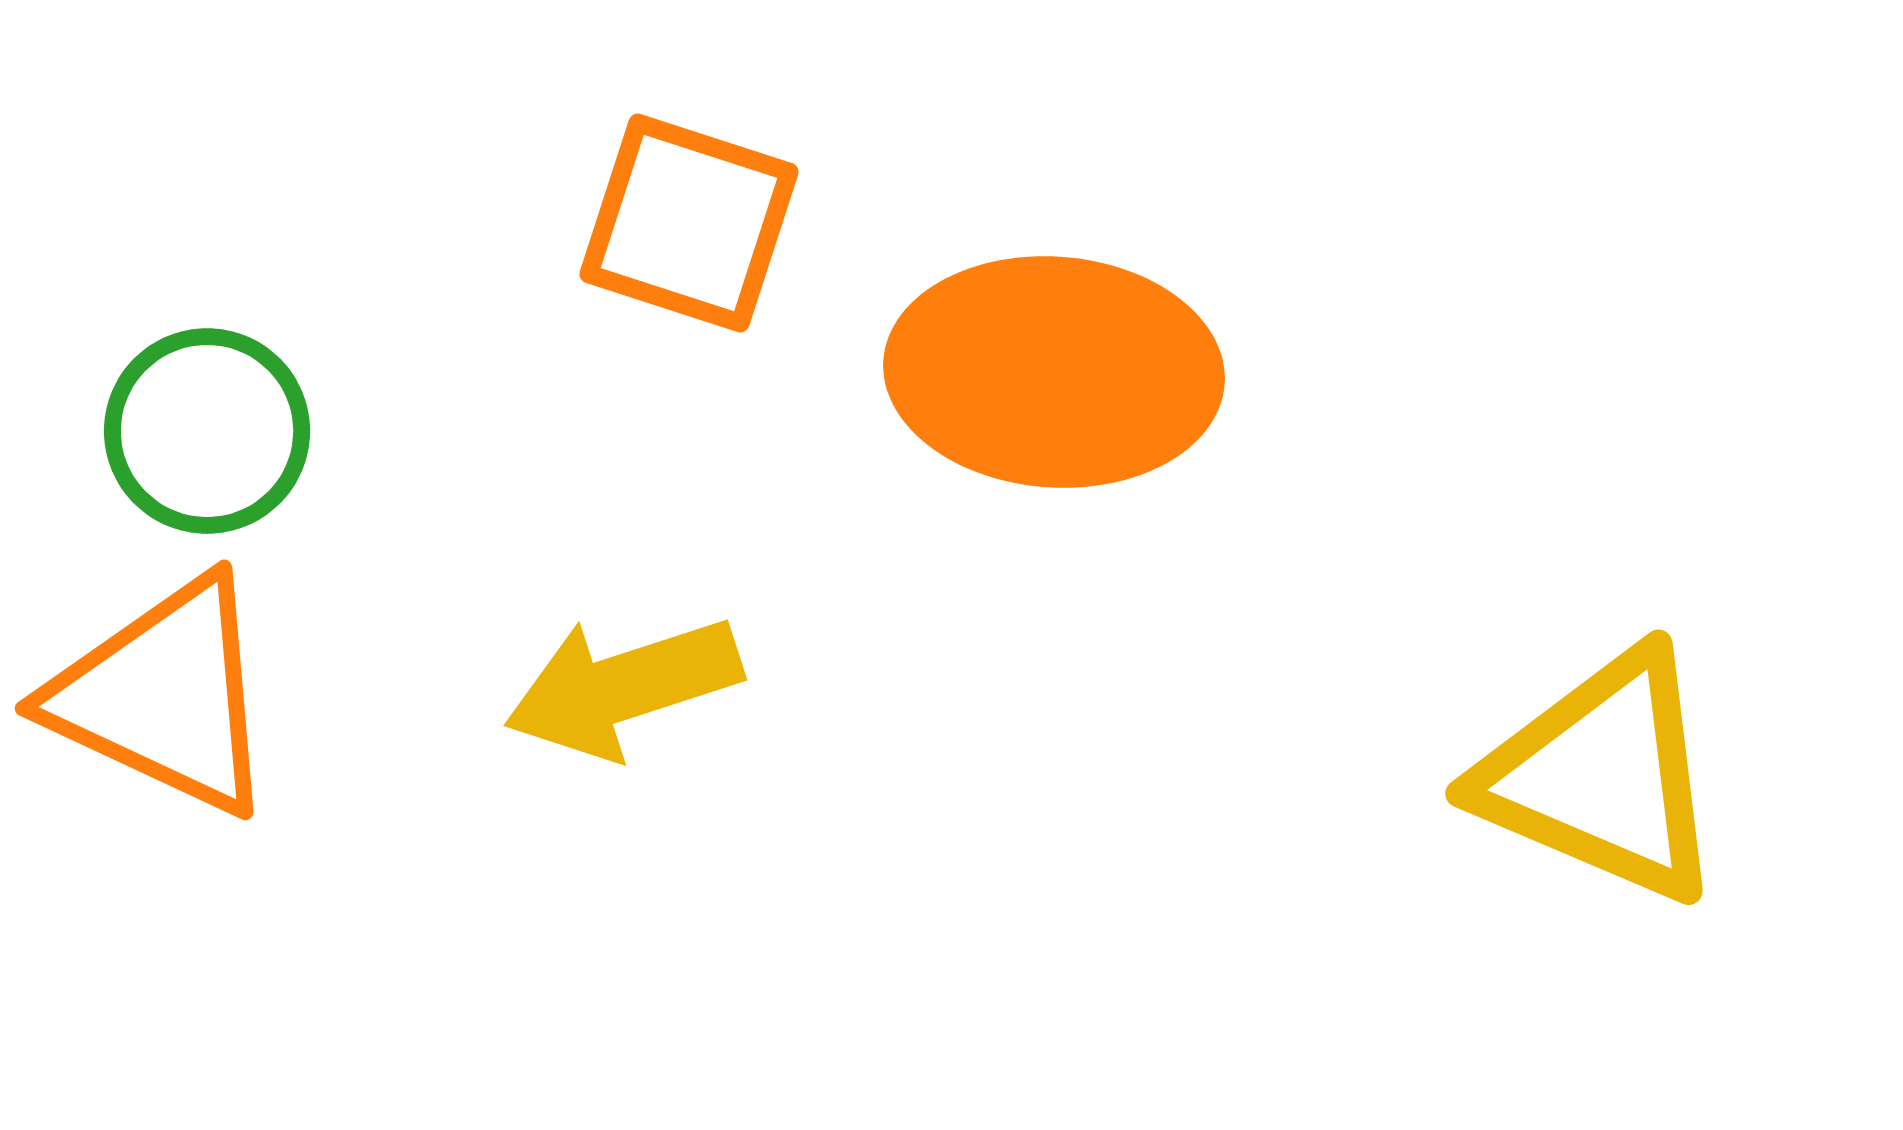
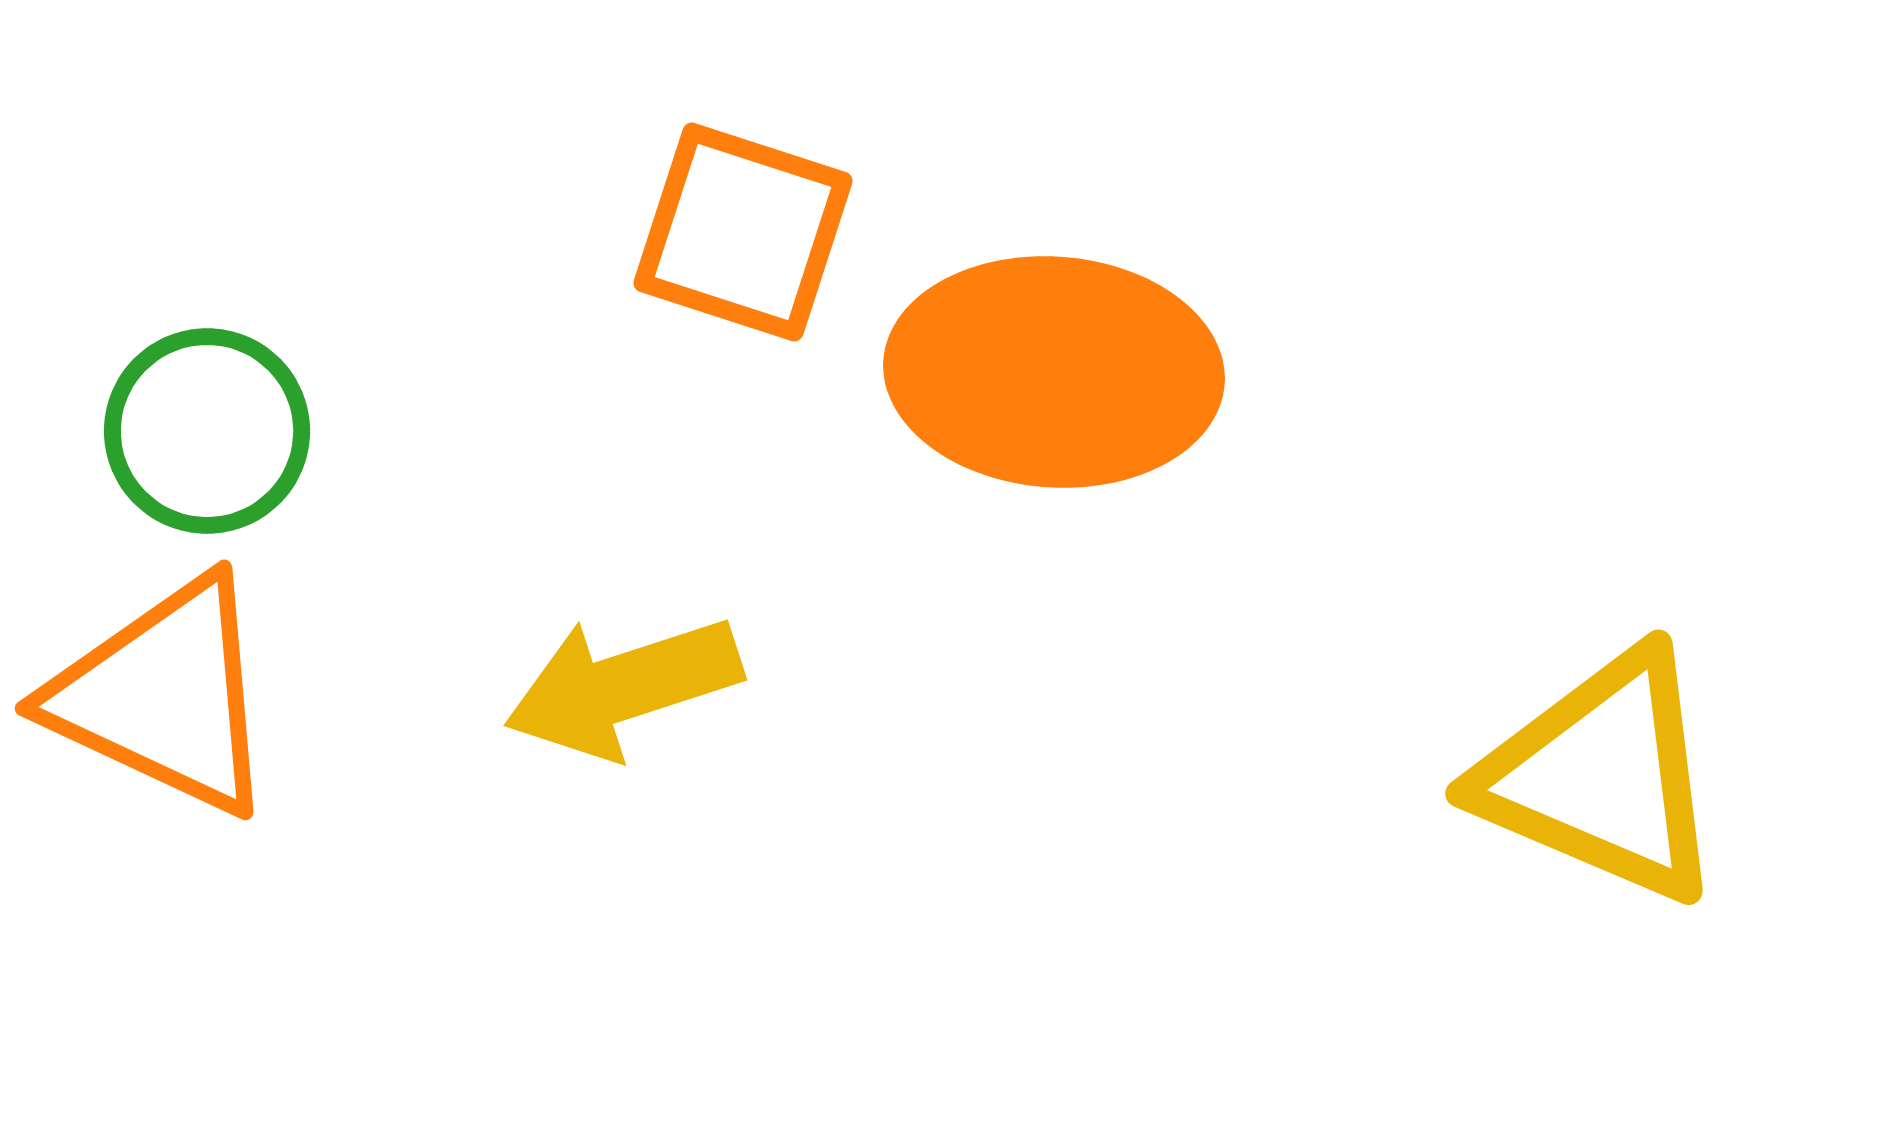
orange square: moved 54 px right, 9 px down
